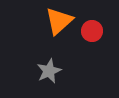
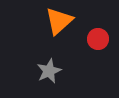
red circle: moved 6 px right, 8 px down
